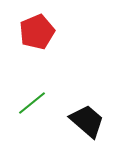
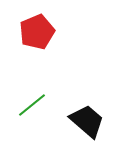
green line: moved 2 px down
